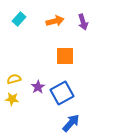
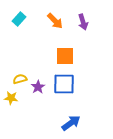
orange arrow: rotated 60 degrees clockwise
yellow semicircle: moved 6 px right
blue square: moved 2 px right, 9 px up; rotated 30 degrees clockwise
yellow star: moved 1 px left, 1 px up
blue arrow: rotated 12 degrees clockwise
